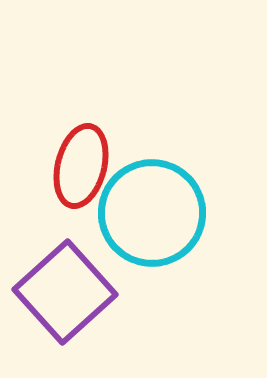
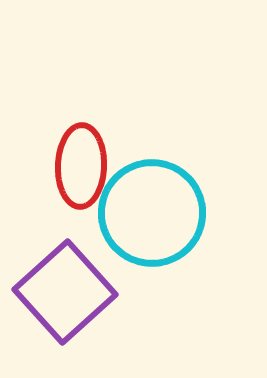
red ellipse: rotated 12 degrees counterclockwise
